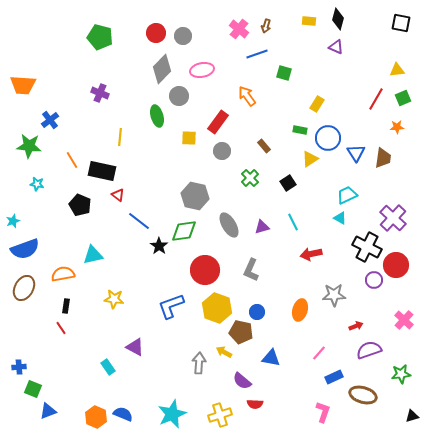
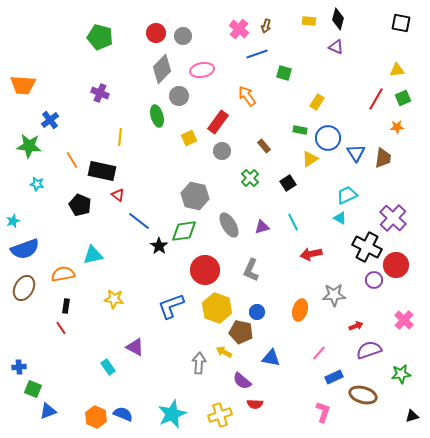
yellow rectangle at (317, 104): moved 2 px up
yellow square at (189, 138): rotated 28 degrees counterclockwise
